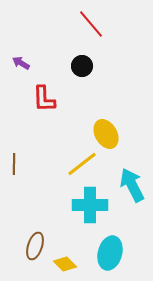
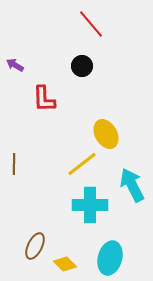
purple arrow: moved 6 px left, 2 px down
brown ellipse: rotated 8 degrees clockwise
cyan ellipse: moved 5 px down
